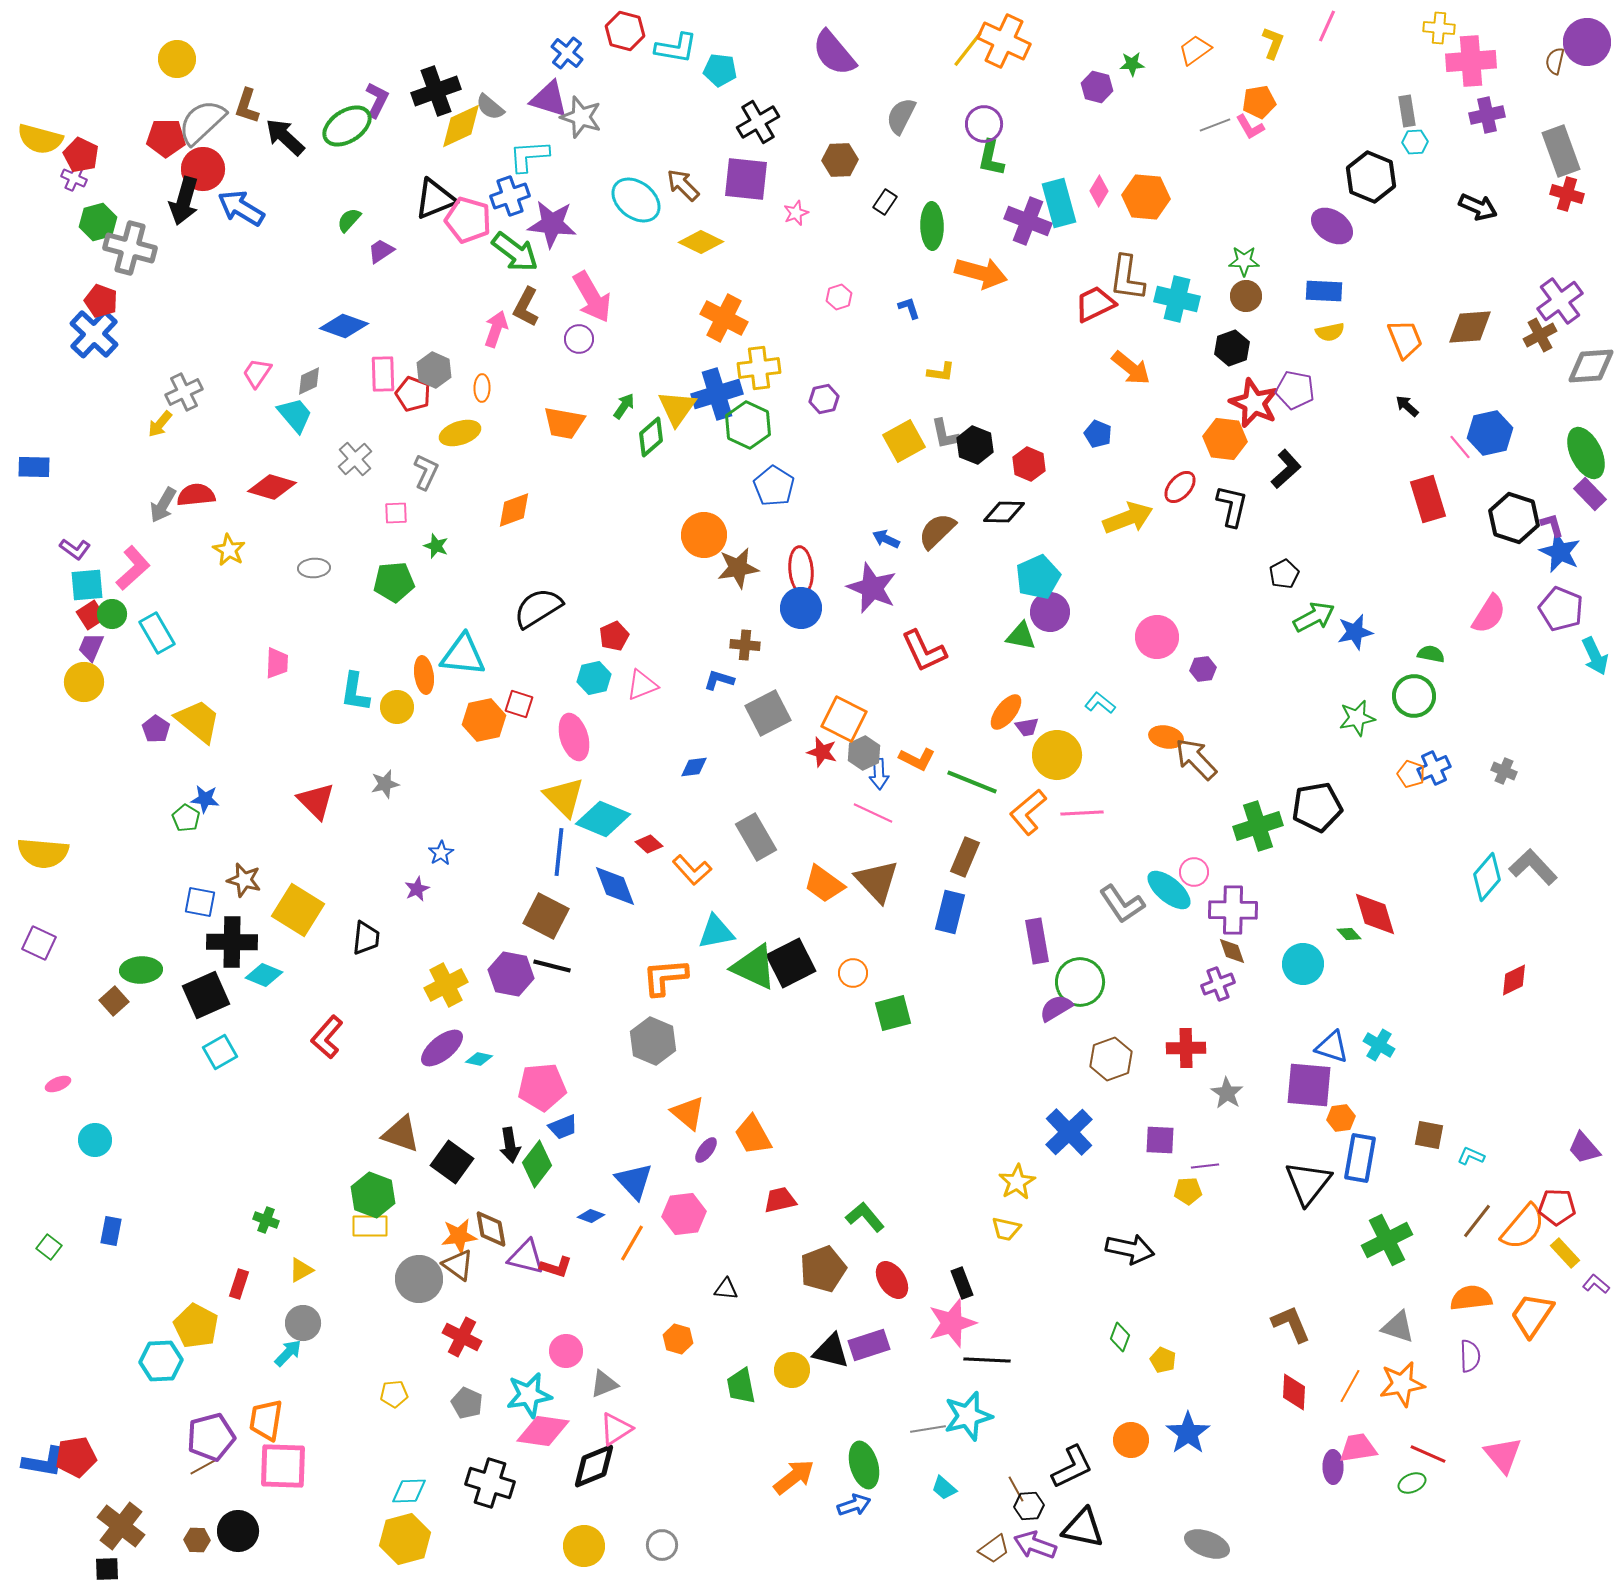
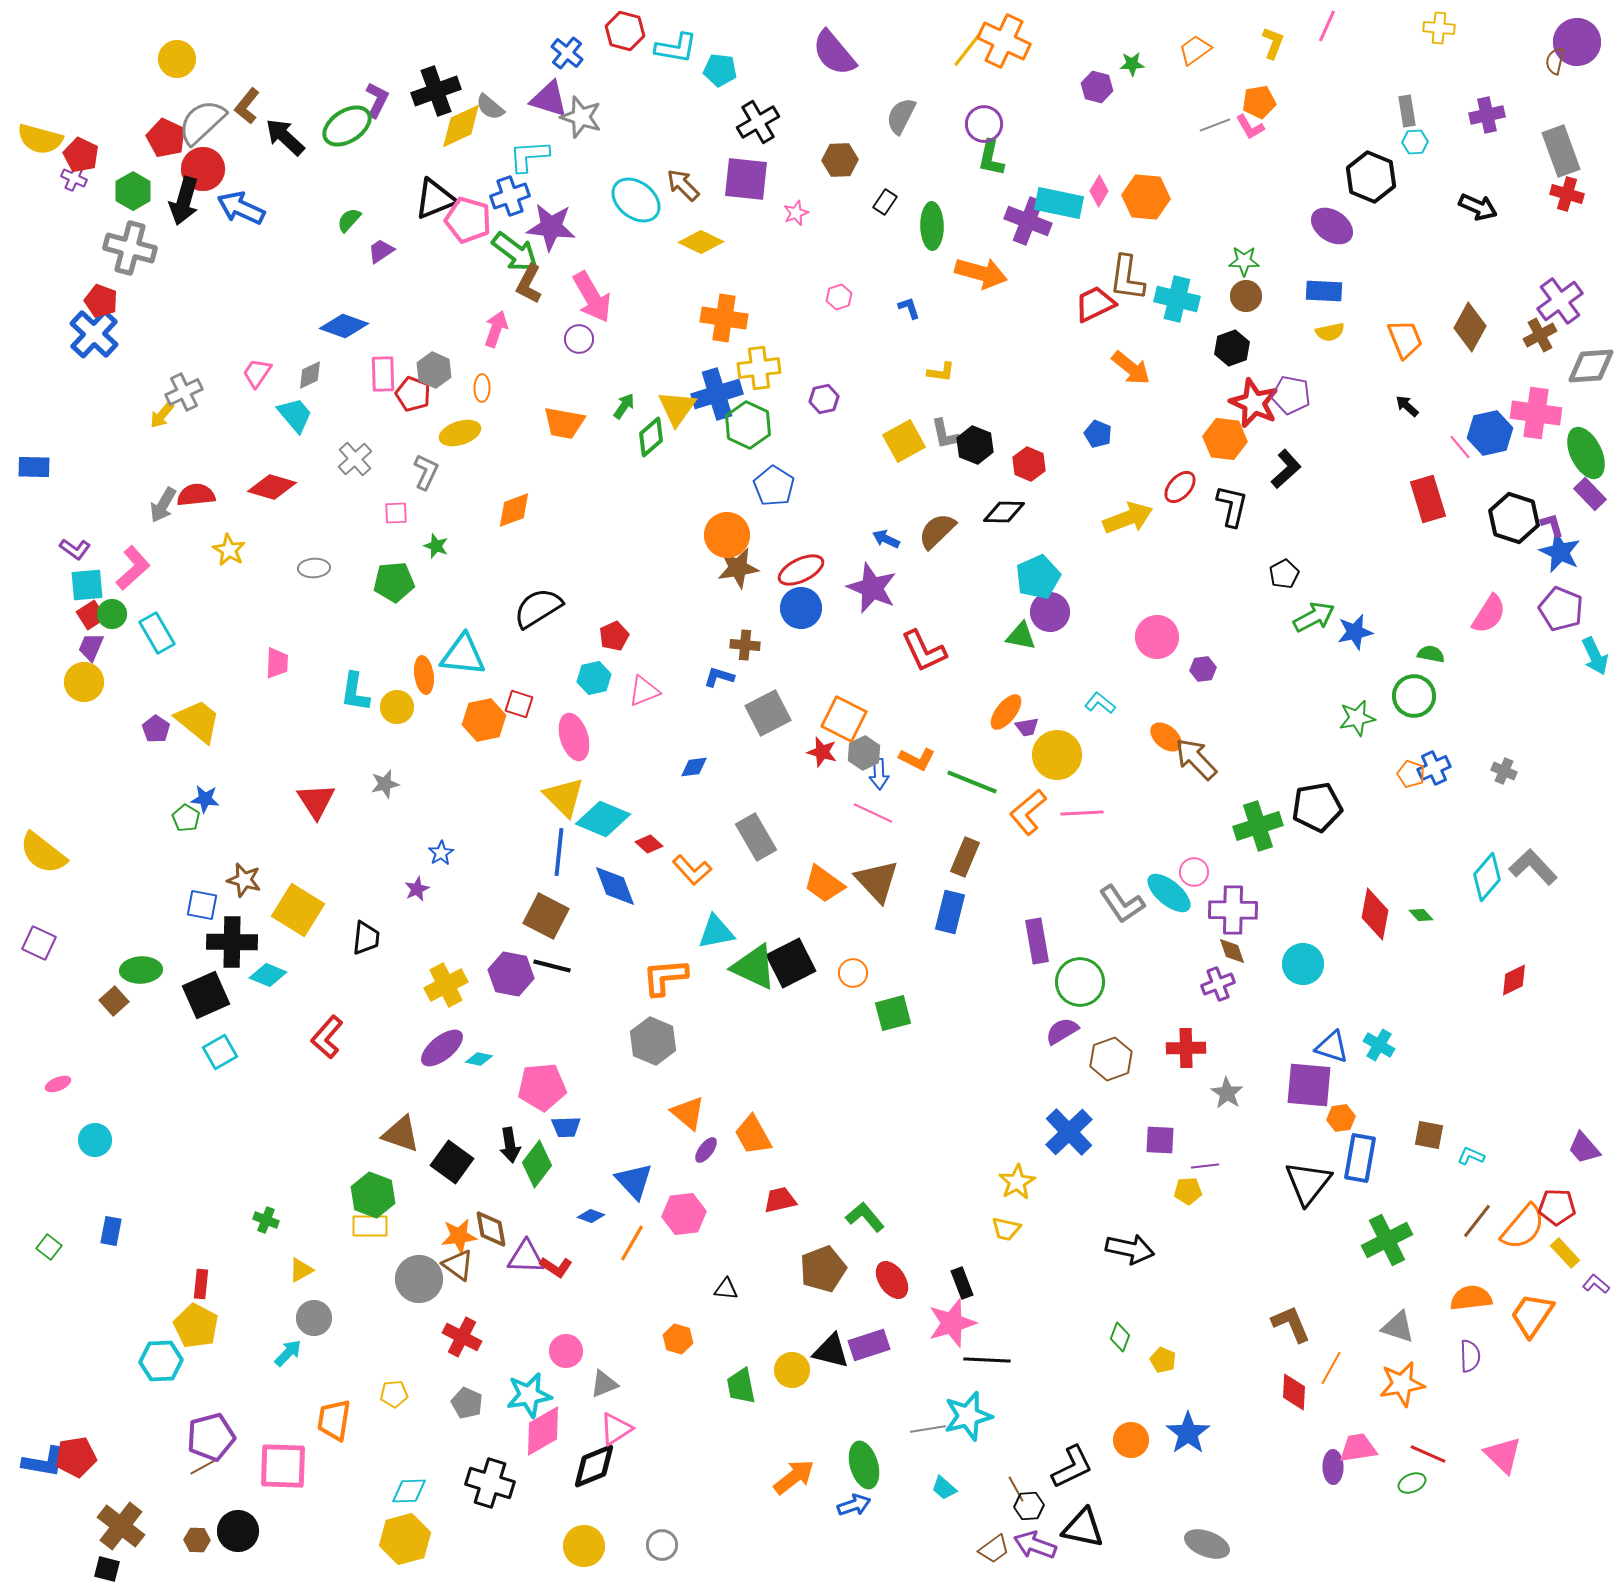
purple circle at (1587, 42): moved 10 px left
pink cross at (1471, 61): moved 65 px right, 352 px down; rotated 12 degrees clockwise
brown L-shape at (247, 106): rotated 21 degrees clockwise
red pentagon at (166, 138): rotated 24 degrees clockwise
cyan rectangle at (1059, 203): rotated 63 degrees counterclockwise
blue arrow at (241, 208): rotated 6 degrees counterclockwise
green hexagon at (98, 222): moved 35 px right, 31 px up; rotated 15 degrees counterclockwise
purple star at (552, 224): moved 1 px left, 3 px down
brown L-shape at (526, 307): moved 3 px right, 23 px up
orange cross at (724, 318): rotated 18 degrees counterclockwise
brown diamond at (1470, 327): rotated 57 degrees counterclockwise
gray diamond at (309, 381): moved 1 px right, 6 px up
purple pentagon at (1295, 390): moved 4 px left, 5 px down
yellow arrow at (160, 424): moved 2 px right, 9 px up
orange circle at (704, 535): moved 23 px right
red ellipse at (801, 570): rotated 69 degrees clockwise
blue L-shape at (719, 680): moved 3 px up
pink triangle at (642, 685): moved 2 px right, 6 px down
orange ellipse at (1166, 737): rotated 28 degrees clockwise
red triangle at (316, 801): rotated 12 degrees clockwise
yellow semicircle at (43, 853): rotated 33 degrees clockwise
cyan ellipse at (1169, 890): moved 3 px down
blue square at (200, 902): moved 2 px right, 3 px down
red diamond at (1375, 914): rotated 27 degrees clockwise
green diamond at (1349, 934): moved 72 px right, 19 px up
cyan diamond at (264, 975): moved 4 px right
purple semicircle at (1056, 1008): moved 6 px right, 23 px down
blue trapezoid at (563, 1127): moved 3 px right; rotated 20 degrees clockwise
purple triangle at (526, 1257): rotated 12 degrees counterclockwise
red L-shape at (556, 1267): rotated 16 degrees clockwise
red rectangle at (239, 1284): moved 38 px left; rotated 12 degrees counterclockwise
gray circle at (303, 1323): moved 11 px right, 5 px up
orange line at (1350, 1386): moved 19 px left, 18 px up
orange trapezoid at (266, 1420): moved 68 px right
pink diamond at (543, 1431): rotated 38 degrees counterclockwise
pink triangle at (1503, 1455): rotated 6 degrees counterclockwise
black square at (107, 1569): rotated 16 degrees clockwise
